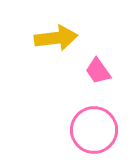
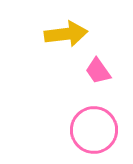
yellow arrow: moved 10 px right, 4 px up
